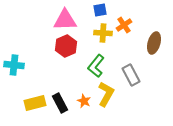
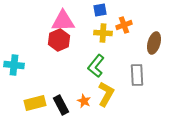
pink triangle: moved 2 px left, 1 px down
orange cross: rotated 14 degrees clockwise
red hexagon: moved 7 px left, 6 px up
gray rectangle: moved 6 px right; rotated 25 degrees clockwise
black rectangle: moved 1 px right, 2 px down
